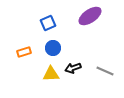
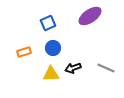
gray line: moved 1 px right, 3 px up
